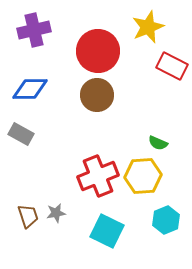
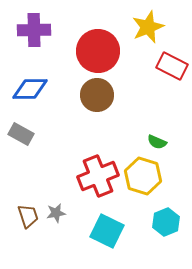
purple cross: rotated 12 degrees clockwise
green semicircle: moved 1 px left, 1 px up
yellow hexagon: rotated 21 degrees clockwise
cyan hexagon: moved 2 px down
